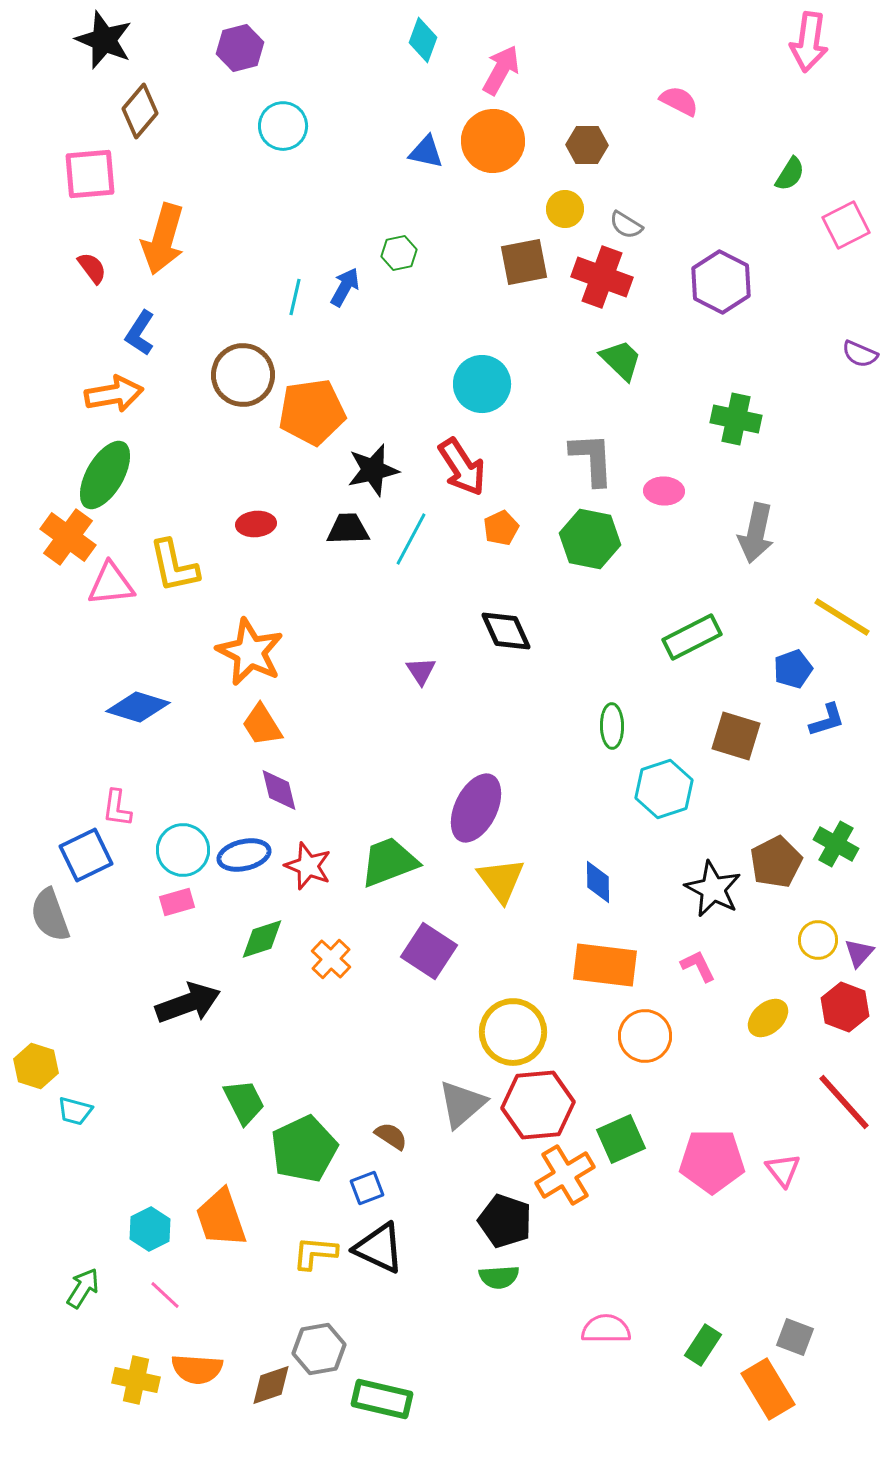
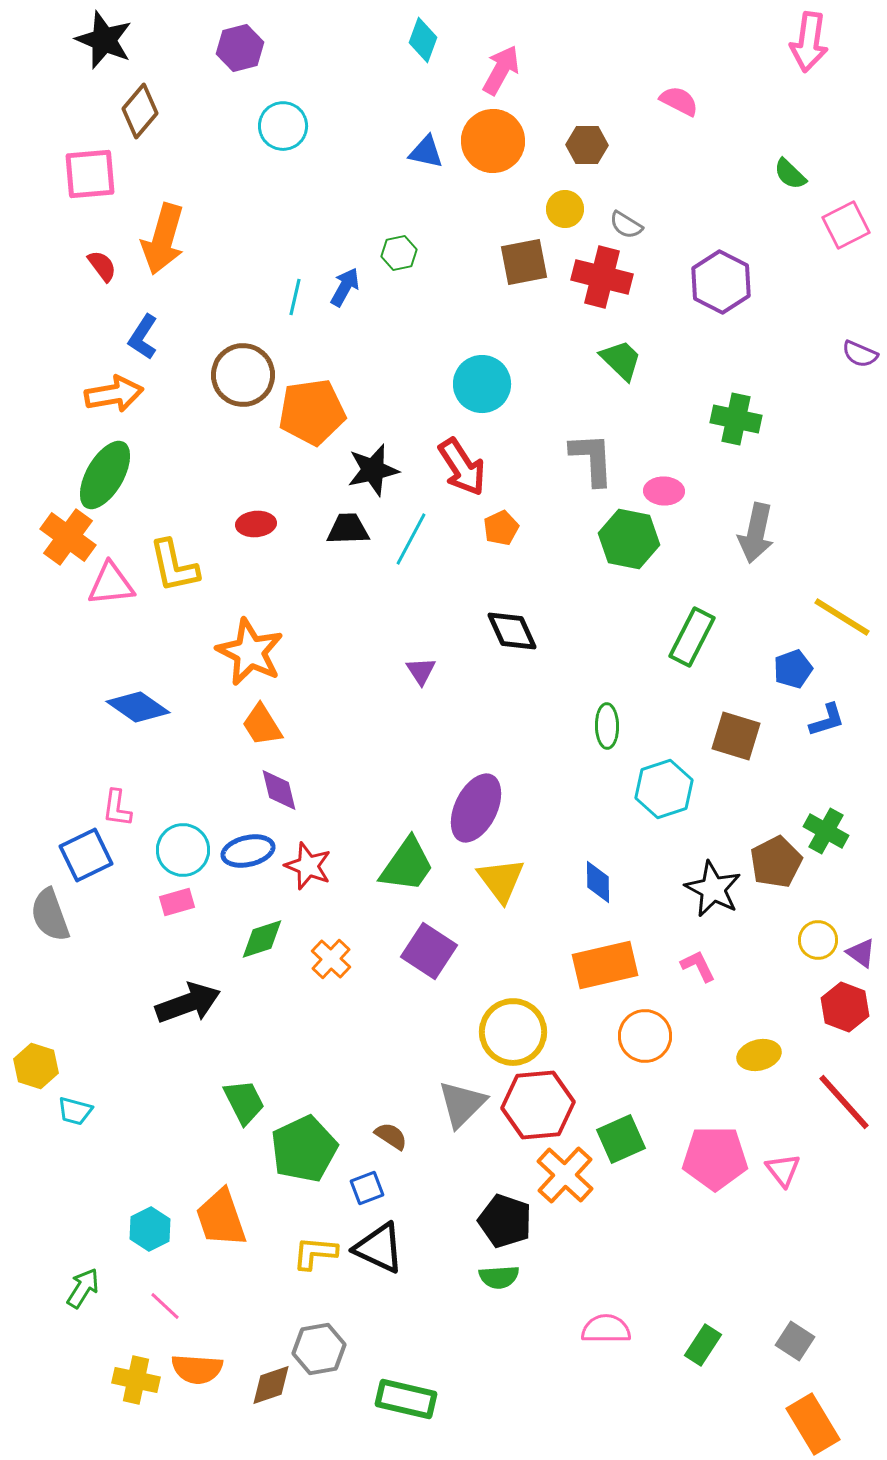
green semicircle at (790, 174): rotated 102 degrees clockwise
red semicircle at (92, 268): moved 10 px right, 2 px up
red cross at (602, 277): rotated 6 degrees counterclockwise
blue L-shape at (140, 333): moved 3 px right, 4 px down
green hexagon at (590, 539): moved 39 px right
black diamond at (506, 631): moved 6 px right
green rectangle at (692, 637): rotated 36 degrees counterclockwise
blue diamond at (138, 707): rotated 18 degrees clockwise
green ellipse at (612, 726): moved 5 px left
green cross at (836, 844): moved 10 px left, 13 px up
blue ellipse at (244, 855): moved 4 px right, 4 px up
green trapezoid at (389, 862): moved 18 px right, 3 px down; rotated 146 degrees clockwise
purple triangle at (859, 953): moved 2 px right; rotated 36 degrees counterclockwise
orange rectangle at (605, 965): rotated 20 degrees counterclockwise
yellow ellipse at (768, 1018): moved 9 px left, 37 px down; rotated 27 degrees clockwise
gray triangle at (462, 1104): rotated 4 degrees counterclockwise
pink pentagon at (712, 1161): moved 3 px right, 3 px up
orange cross at (565, 1175): rotated 16 degrees counterclockwise
pink line at (165, 1295): moved 11 px down
gray square at (795, 1337): moved 4 px down; rotated 12 degrees clockwise
orange rectangle at (768, 1389): moved 45 px right, 35 px down
green rectangle at (382, 1399): moved 24 px right
